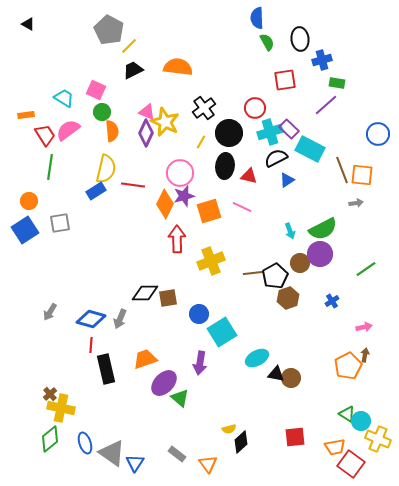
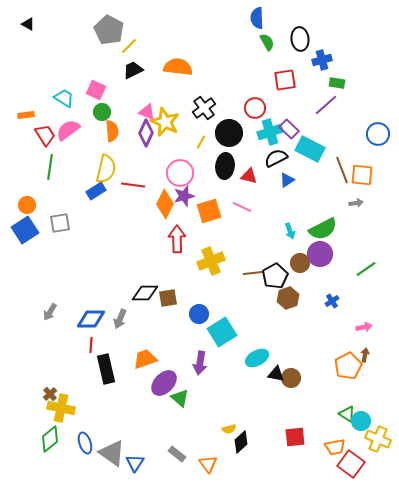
orange circle at (29, 201): moved 2 px left, 4 px down
blue diamond at (91, 319): rotated 16 degrees counterclockwise
